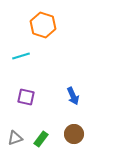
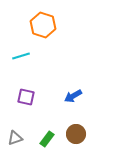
blue arrow: rotated 84 degrees clockwise
brown circle: moved 2 px right
green rectangle: moved 6 px right
